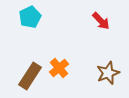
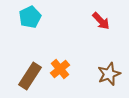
orange cross: moved 1 px right, 1 px down
brown star: moved 1 px right, 1 px down
